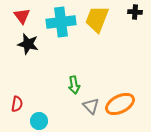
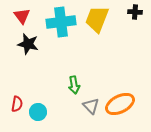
cyan circle: moved 1 px left, 9 px up
